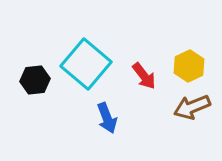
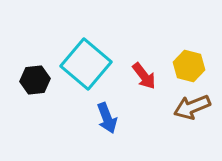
yellow hexagon: rotated 20 degrees counterclockwise
